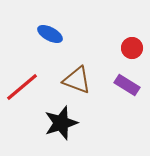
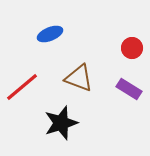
blue ellipse: rotated 50 degrees counterclockwise
brown triangle: moved 2 px right, 2 px up
purple rectangle: moved 2 px right, 4 px down
